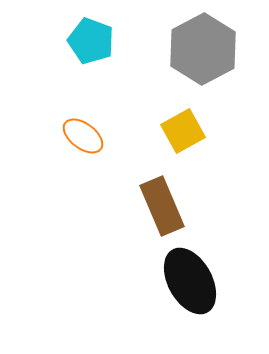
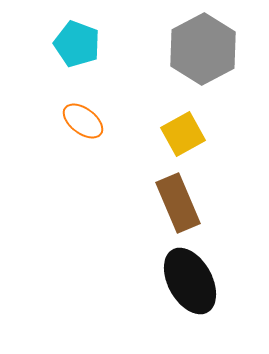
cyan pentagon: moved 14 px left, 3 px down
yellow square: moved 3 px down
orange ellipse: moved 15 px up
brown rectangle: moved 16 px right, 3 px up
